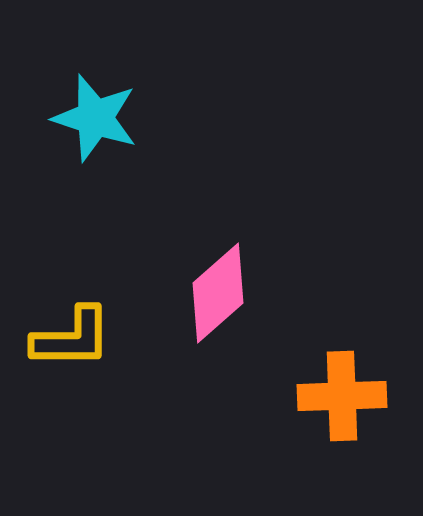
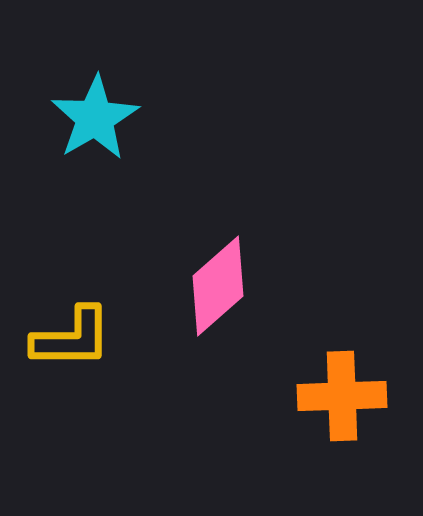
cyan star: rotated 24 degrees clockwise
pink diamond: moved 7 px up
